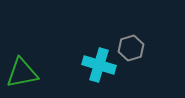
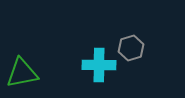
cyan cross: rotated 16 degrees counterclockwise
